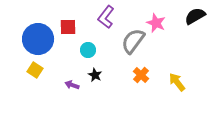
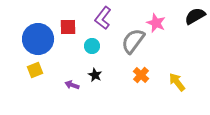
purple L-shape: moved 3 px left, 1 px down
cyan circle: moved 4 px right, 4 px up
yellow square: rotated 35 degrees clockwise
